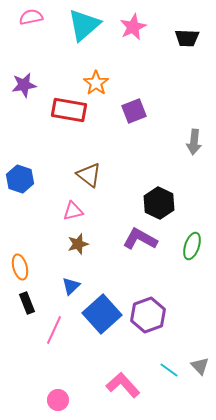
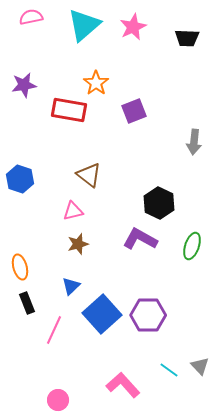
purple hexagon: rotated 20 degrees clockwise
